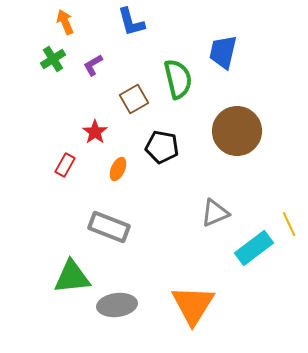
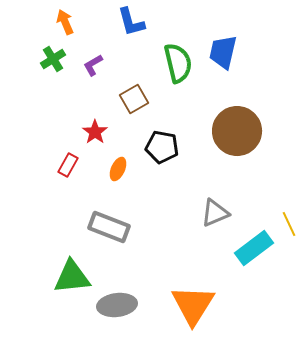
green semicircle: moved 16 px up
red rectangle: moved 3 px right
